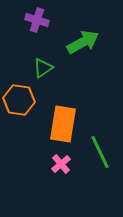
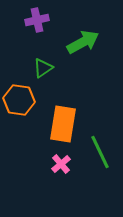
purple cross: rotated 30 degrees counterclockwise
